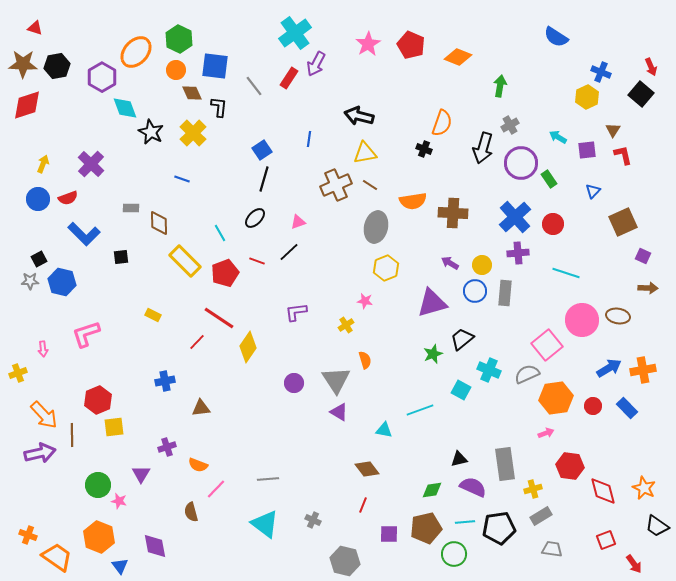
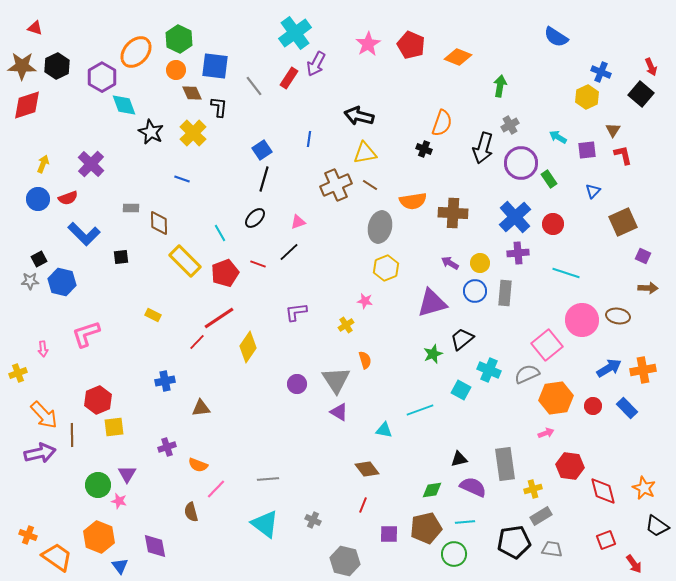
brown star at (23, 64): moved 1 px left, 2 px down
black hexagon at (57, 66): rotated 15 degrees counterclockwise
cyan diamond at (125, 108): moved 1 px left, 3 px up
gray ellipse at (376, 227): moved 4 px right
red line at (257, 261): moved 1 px right, 3 px down
yellow circle at (482, 265): moved 2 px left, 2 px up
red line at (219, 318): rotated 68 degrees counterclockwise
purple circle at (294, 383): moved 3 px right, 1 px down
purple triangle at (141, 474): moved 14 px left
black pentagon at (499, 528): moved 15 px right, 14 px down
